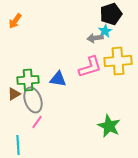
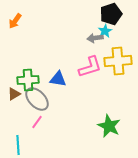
gray ellipse: moved 4 px right, 1 px up; rotated 25 degrees counterclockwise
